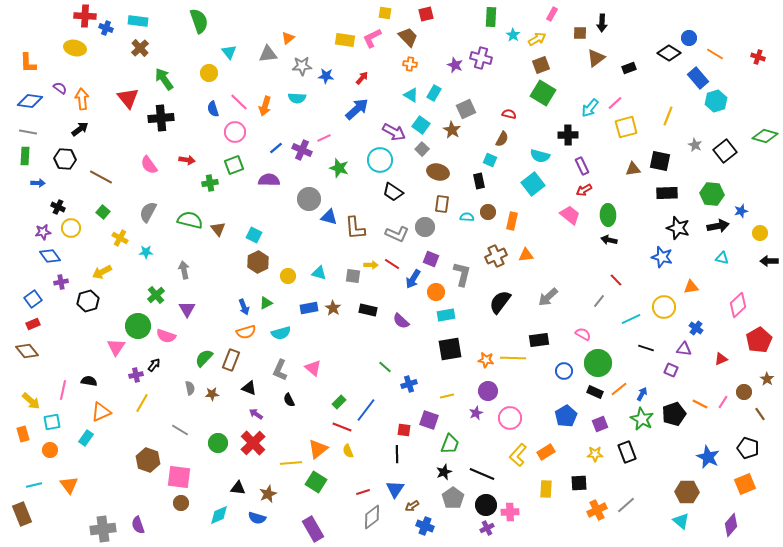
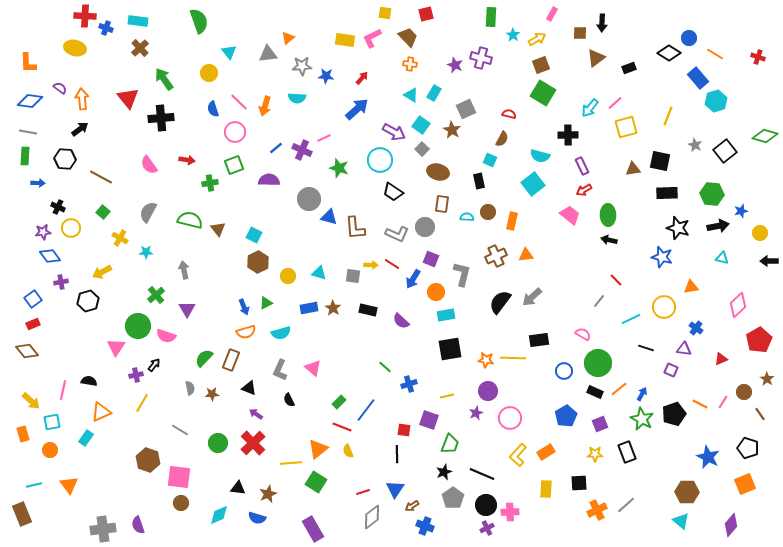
gray arrow at (548, 297): moved 16 px left
